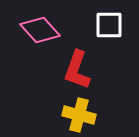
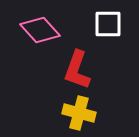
white square: moved 1 px left, 1 px up
yellow cross: moved 2 px up
